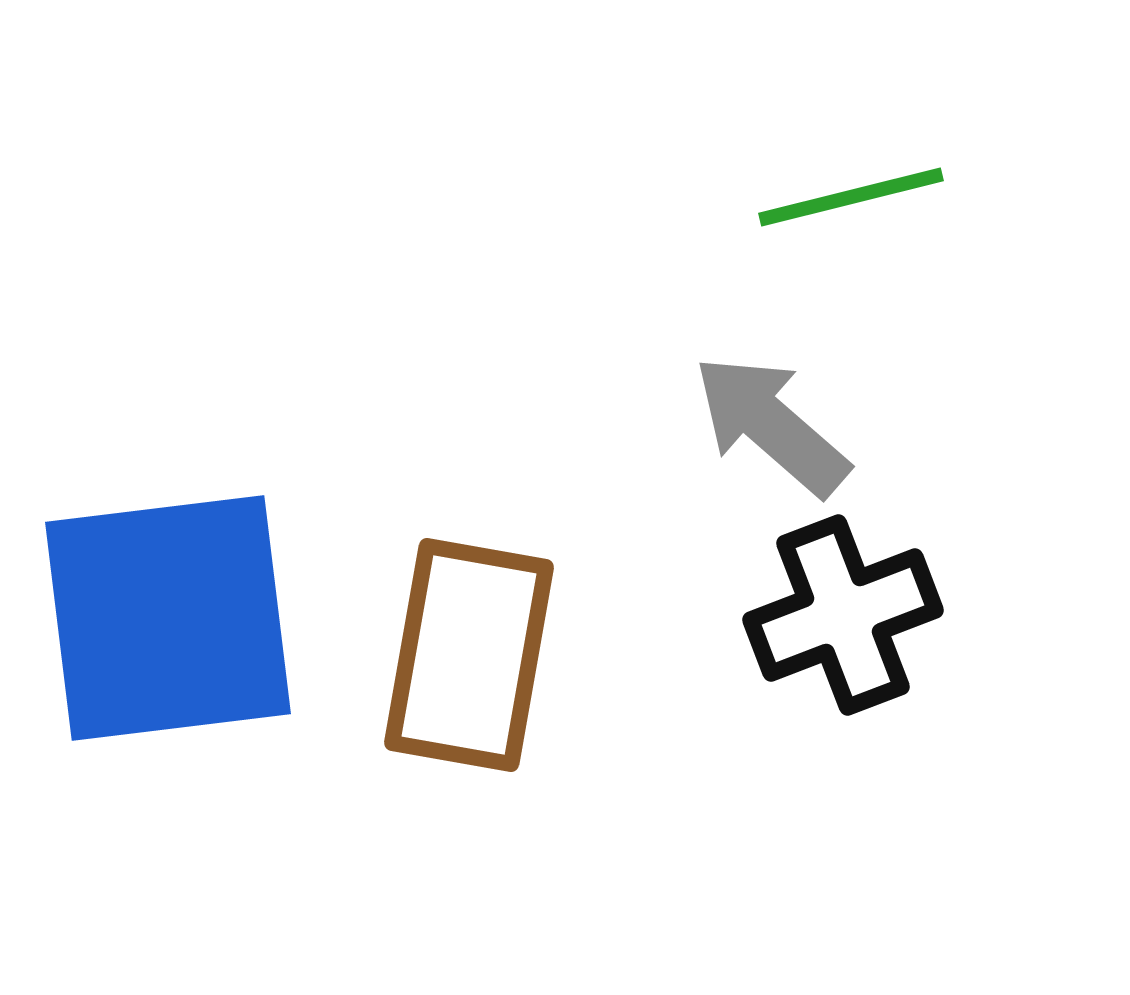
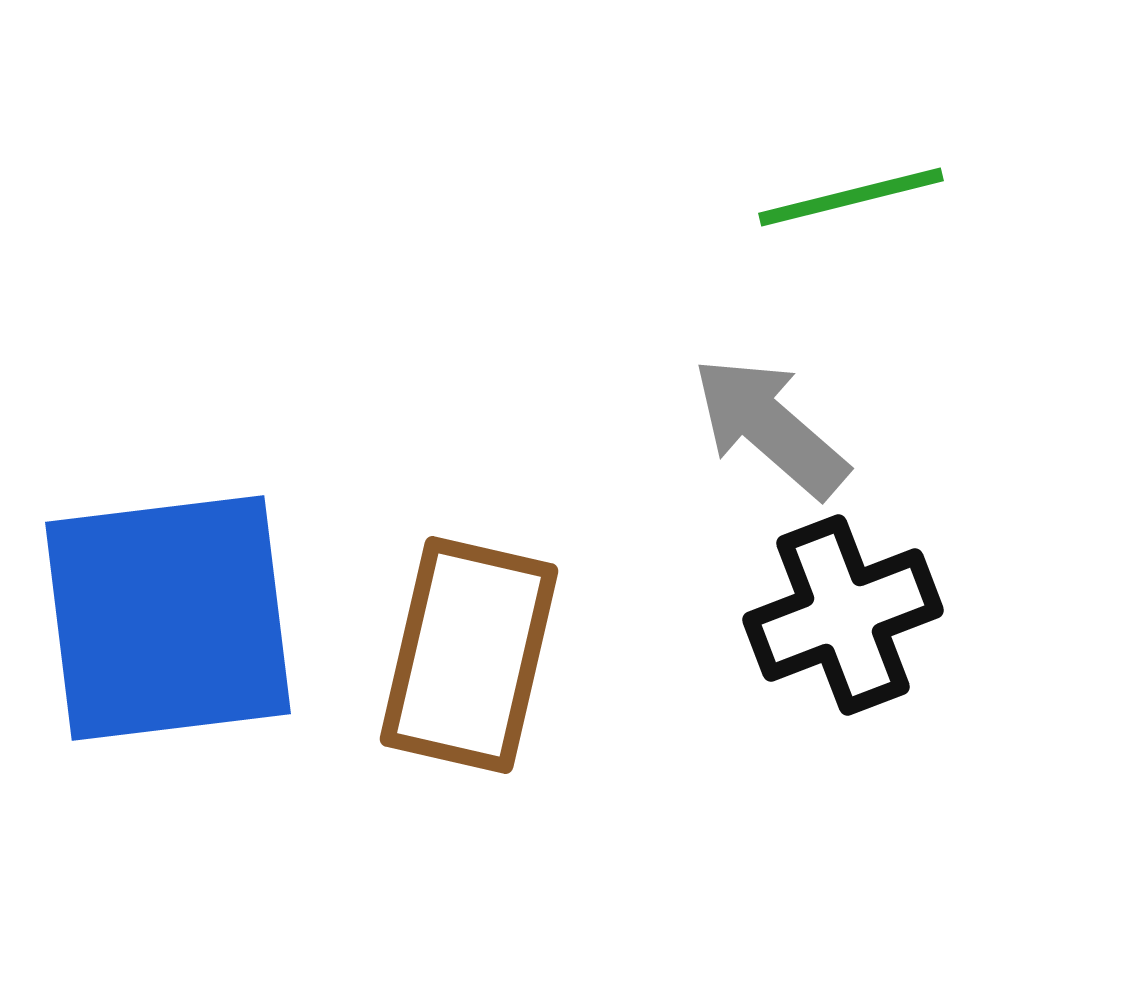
gray arrow: moved 1 px left, 2 px down
brown rectangle: rotated 3 degrees clockwise
